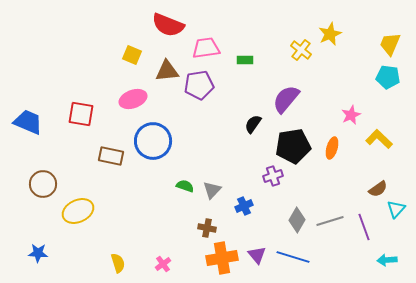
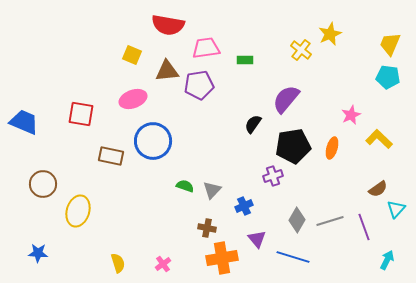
red semicircle: rotated 12 degrees counterclockwise
blue trapezoid: moved 4 px left
yellow ellipse: rotated 48 degrees counterclockwise
purple triangle: moved 16 px up
cyan arrow: rotated 120 degrees clockwise
